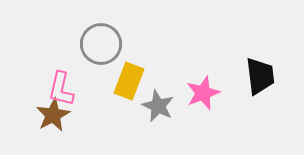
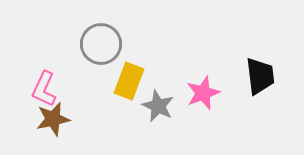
pink L-shape: moved 17 px left; rotated 12 degrees clockwise
brown star: moved 4 px down; rotated 16 degrees clockwise
